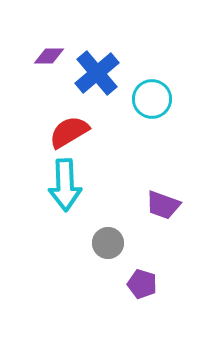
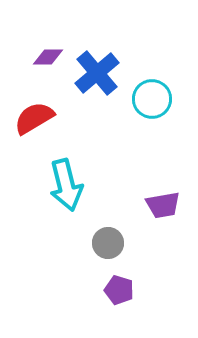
purple diamond: moved 1 px left, 1 px down
red semicircle: moved 35 px left, 14 px up
cyan arrow: moved 1 px right; rotated 12 degrees counterclockwise
purple trapezoid: rotated 30 degrees counterclockwise
purple pentagon: moved 23 px left, 6 px down
